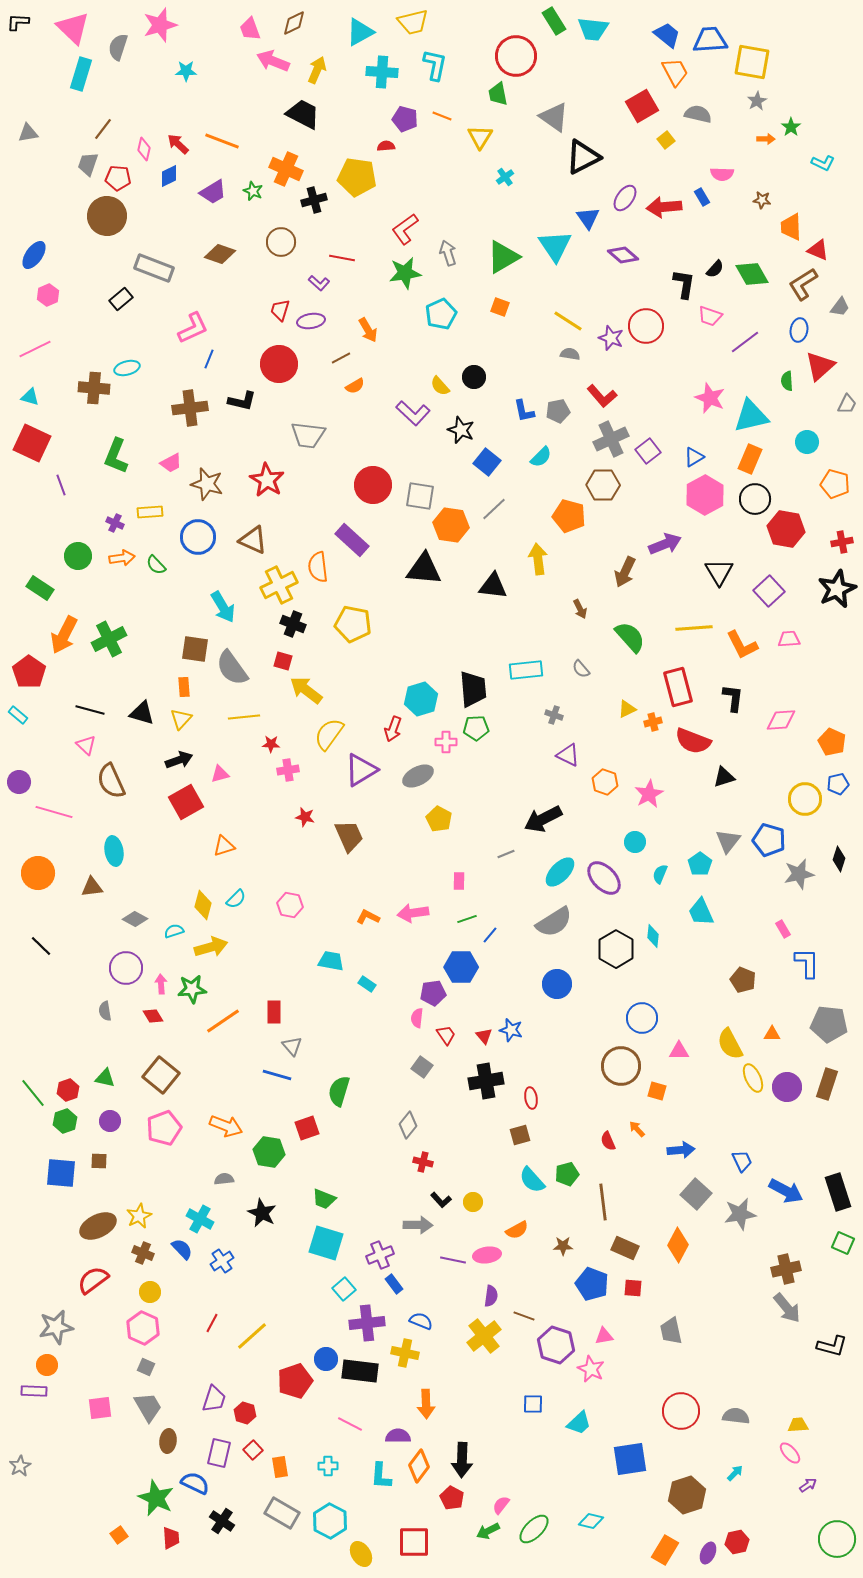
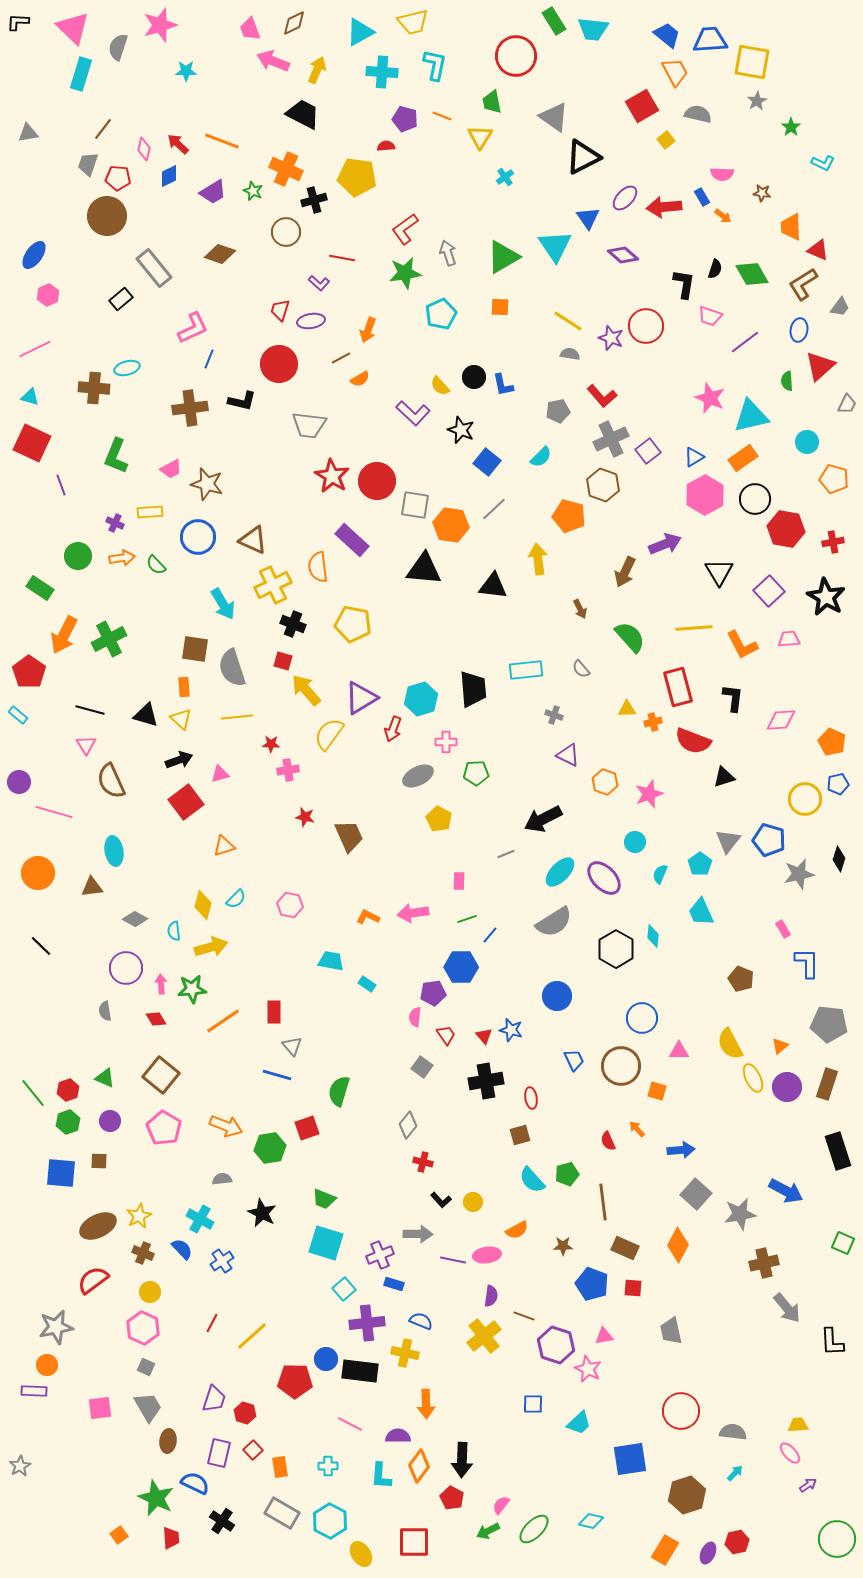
green trapezoid at (498, 94): moved 6 px left, 8 px down
orange arrow at (766, 139): moved 43 px left, 77 px down; rotated 36 degrees clockwise
purple ellipse at (625, 198): rotated 8 degrees clockwise
brown star at (762, 200): moved 7 px up
brown circle at (281, 242): moved 5 px right, 10 px up
gray rectangle at (154, 268): rotated 30 degrees clockwise
black semicircle at (715, 269): rotated 24 degrees counterclockwise
orange square at (500, 307): rotated 18 degrees counterclockwise
orange arrow at (368, 330): rotated 50 degrees clockwise
orange semicircle at (355, 386): moved 5 px right, 7 px up
blue L-shape at (524, 411): moved 21 px left, 26 px up
gray trapezoid at (308, 435): moved 1 px right, 10 px up
orange rectangle at (750, 459): moved 7 px left, 1 px up; rotated 32 degrees clockwise
pink trapezoid at (171, 463): moved 6 px down
red star at (267, 480): moved 65 px right, 4 px up
orange pentagon at (835, 484): moved 1 px left, 5 px up
red circle at (373, 485): moved 4 px right, 4 px up
brown hexagon at (603, 485): rotated 20 degrees clockwise
gray square at (420, 496): moved 5 px left, 9 px down
red cross at (842, 542): moved 9 px left
yellow cross at (279, 585): moved 6 px left
black star at (837, 589): moved 11 px left, 8 px down; rotated 18 degrees counterclockwise
cyan arrow at (223, 607): moved 3 px up
gray semicircle at (232, 668): rotated 18 degrees clockwise
yellow arrow at (306, 690): rotated 12 degrees clockwise
yellow triangle at (627, 709): rotated 24 degrees clockwise
black triangle at (142, 713): moved 4 px right, 2 px down
yellow line at (244, 717): moved 7 px left
yellow triangle at (181, 719): rotated 30 degrees counterclockwise
green pentagon at (476, 728): moved 45 px down
pink triangle at (86, 745): rotated 15 degrees clockwise
purple triangle at (361, 770): moved 72 px up
pink star at (649, 794): rotated 8 degrees clockwise
red square at (186, 802): rotated 8 degrees counterclockwise
cyan semicircle at (174, 931): rotated 78 degrees counterclockwise
brown pentagon at (743, 980): moved 2 px left, 1 px up
blue circle at (557, 984): moved 12 px down
red diamond at (153, 1016): moved 3 px right, 3 px down
pink semicircle at (417, 1018): moved 2 px left, 1 px up
orange triangle at (772, 1034): moved 8 px right, 12 px down; rotated 42 degrees counterclockwise
green triangle at (105, 1078): rotated 10 degrees clockwise
green hexagon at (65, 1121): moved 3 px right, 1 px down
pink pentagon at (164, 1128): rotated 20 degrees counterclockwise
green hexagon at (269, 1152): moved 1 px right, 4 px up; rotated 20 degrees counterclockwise
blue trapezoid at (742, 1161): moved 168 px left, 101 px up
gray semicircle at (224, 1179): moved 2 px left
black rectangle at (838, 1192): moved 41 px up
gray arrow at (418, 1225): moved 9 px down
brown cross at (786, 1269): moved 22 px left, 6 px up
blue rectangle at (394, 1284): rotated 36 degrees counterclockwise
black L-shape at (832, 1346): moved 4 px up; rotated 72 degrees clockwise
pink star at (591, 1369): moved 3 px left
red pentagon at (295, 1381): rotated 20 degrees clockwise
gray semicircle at (736, 1416): moved 3 px left, 16 px down
